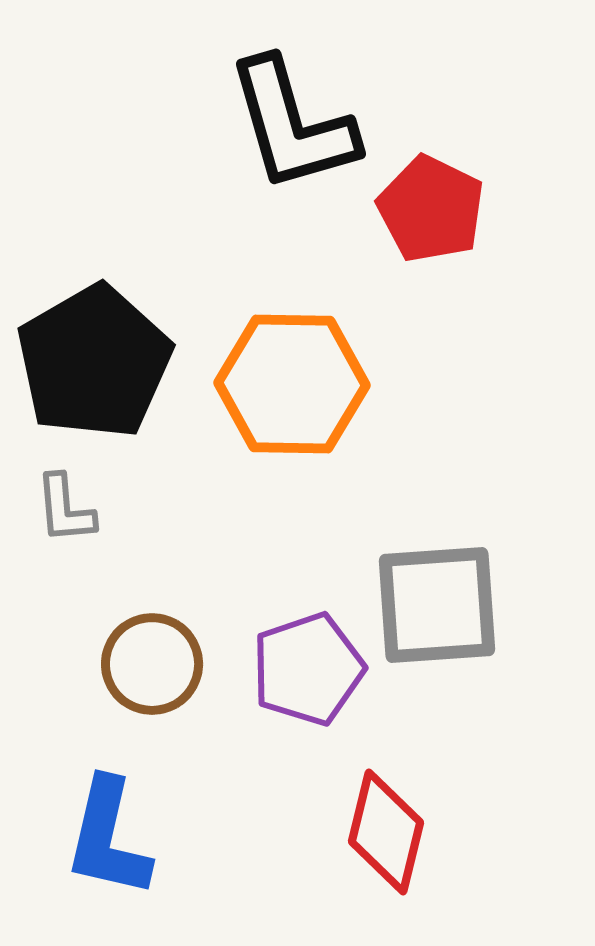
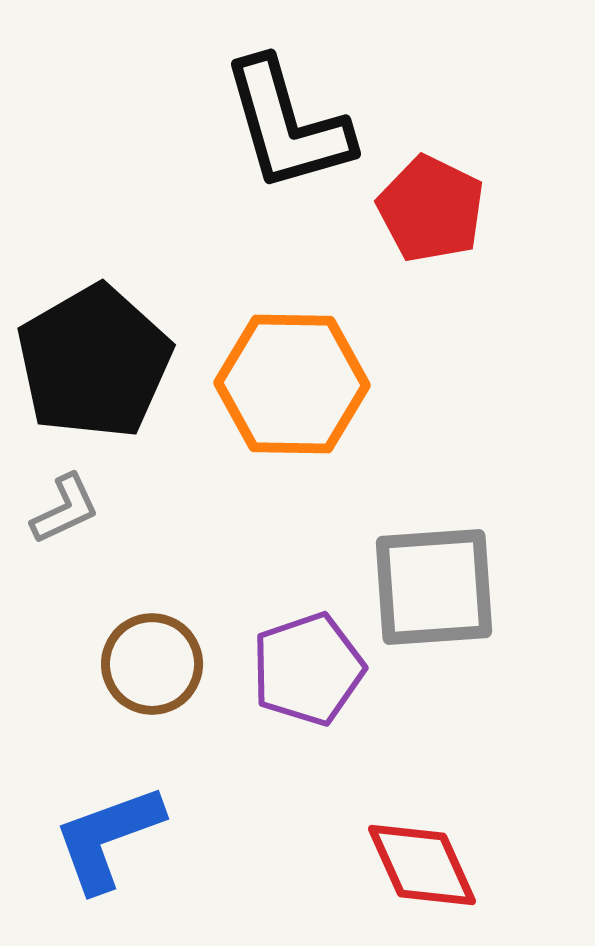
black L-shape: moved 5 px left
gray L-shape: rotated 110 degrees counterclockwise
gray square: moved 3 px left, 18 px up
red diamond: moved 36 px right, 33 px down; rotated 38 degrees counterclockwise
blue L-shape: rotated 57 degrees clockwise
